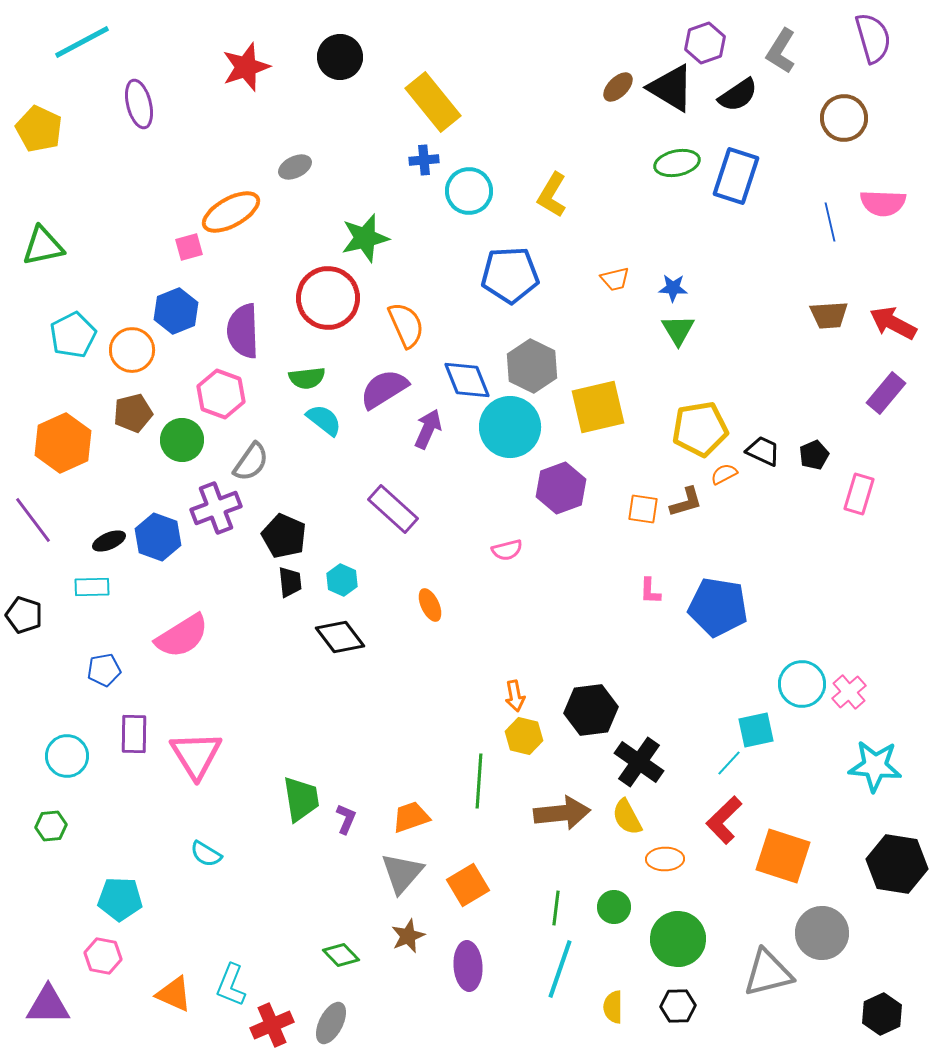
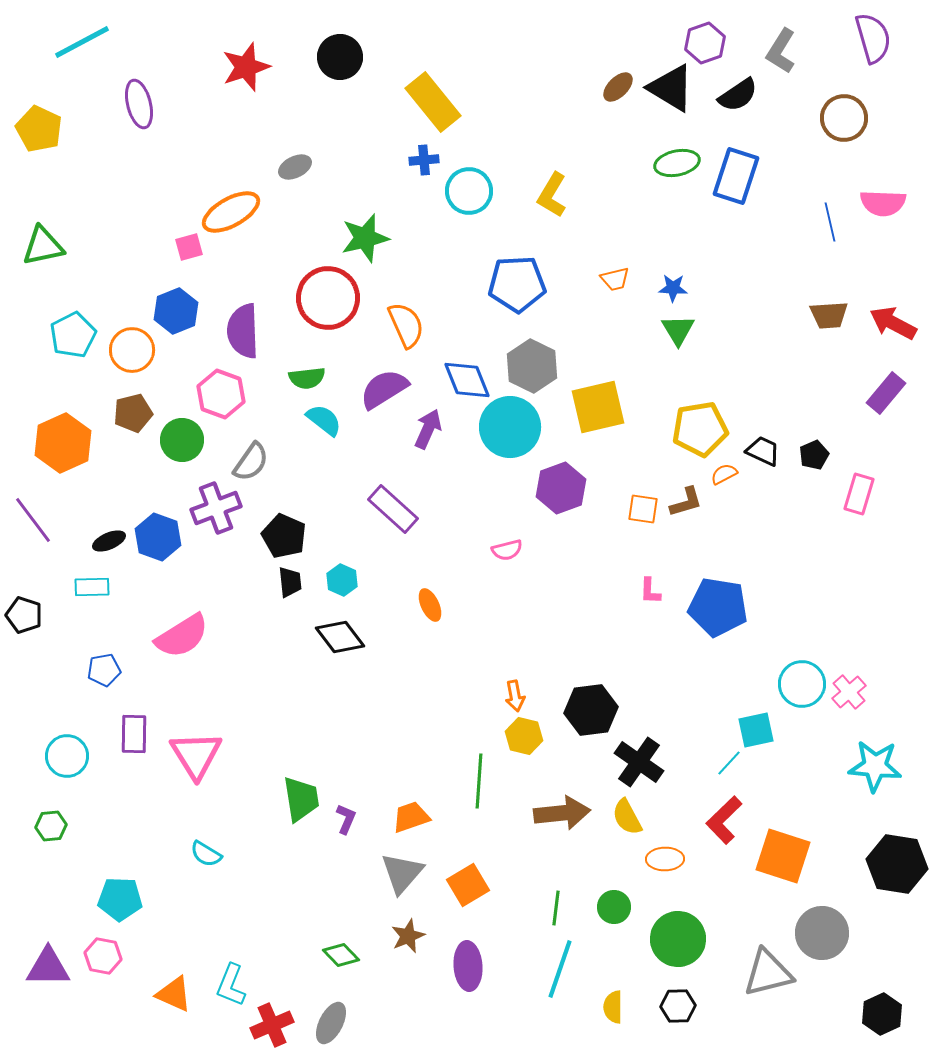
blue pentagon at (510, 275): moved 7 px right, 9 px down
purple triangle at (48, 1005): moved 38 px up
